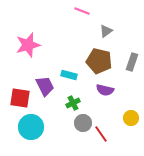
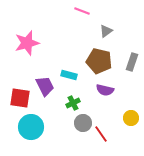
pink star: moved 1 px left, 2 px up
